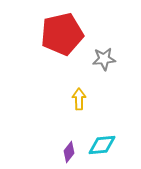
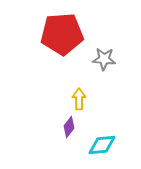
red pentagon: rotated 9 degrees clockwise
gray star: rotated 10 degrees clockwise
purple diamond: moved 25 px up
